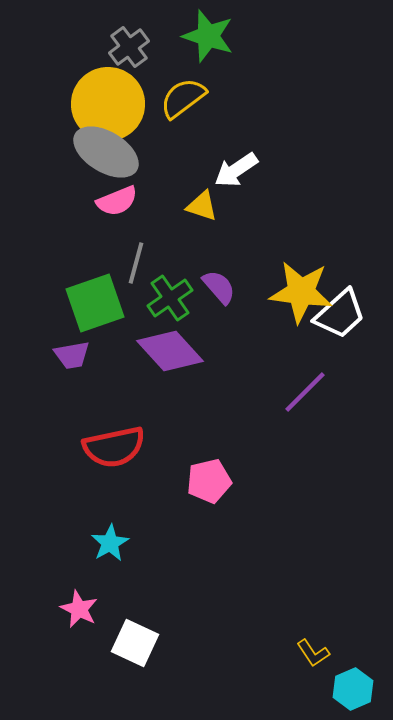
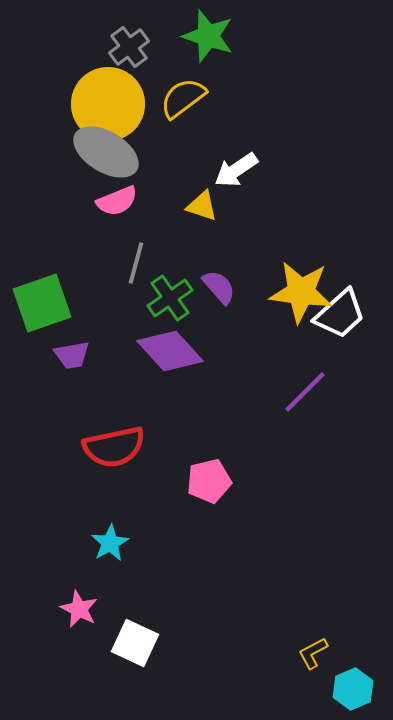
green square: moved 53 px left
yellow L-shape: rotated 96 degrees clockwise
